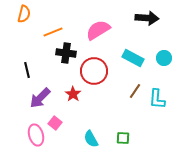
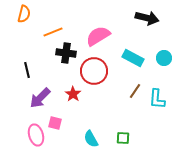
black arrow: rotated 10 degrees clockwise
pink semicircle: moved 6 px down
pink square: rotated 24 degrees counterclockwise
